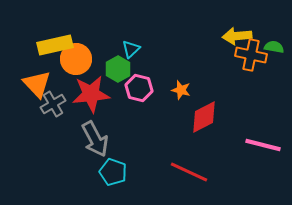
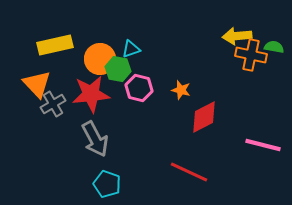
cyan triangle: rotated 24 degrees clockwise
orange circle: moved 24 px right
green hexagon: rotated 20 degrees counterclockwise
cyan pentagon: moved 6 px left, 12 px down
